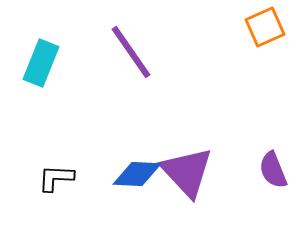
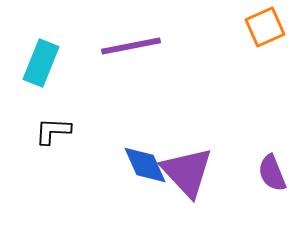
purple line: moved 6 px up; rotated 66 degrees counterclockwise
purple semicircle: moved 1 px left, 3 px down
blue diamond: moved 8 px right, 9 px up; rotated 63 degrees clockwise
black L-shape: moved 3 px left, 47 px up
